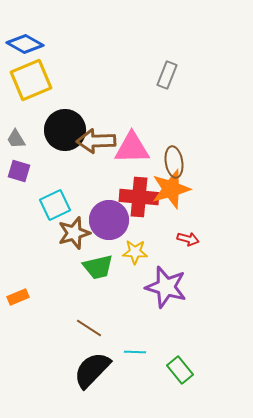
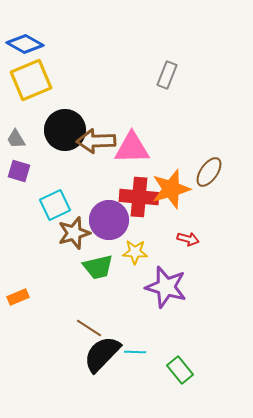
brown ellipse: moved 35 px right, 10 px down; rotated 44 degrees clockwise
black semicircle: moved 10 px right, 16 px up
